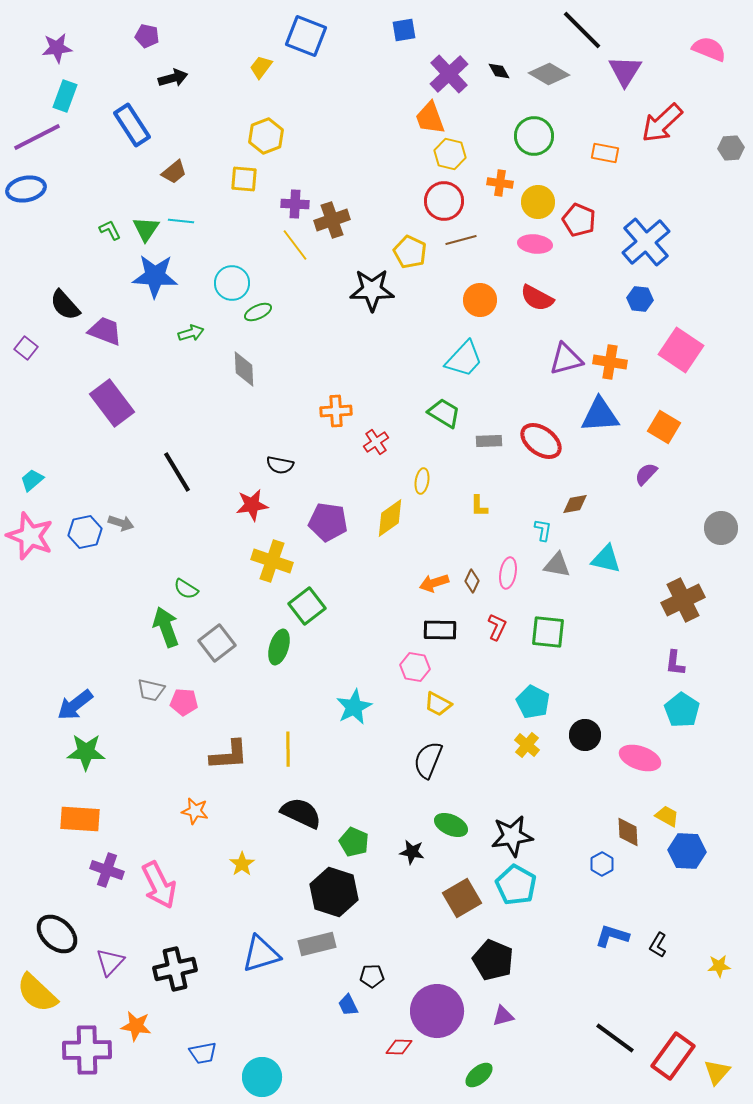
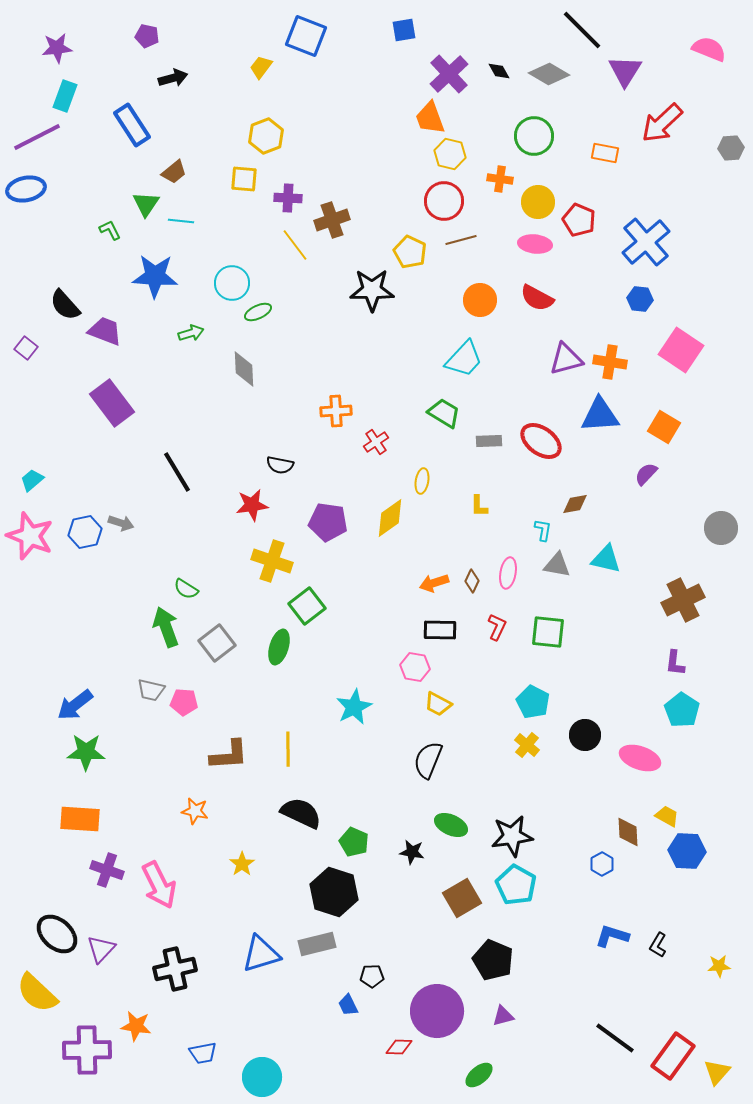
orange cross at (500, 183): moved 4 px up
purple cross at (295, 204): moved 7 px left, 6 px up
green triangle at (146, 229): moved 25 px up
purple triangle at (110, 962): moved 9 px left, 13 px up
